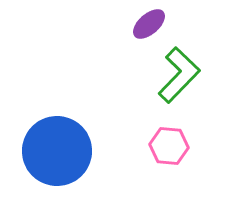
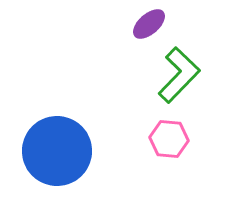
pink hexagon: moved 7 px up
